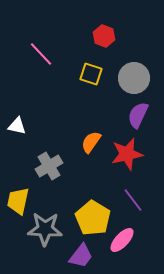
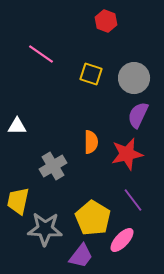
red hexagon: moved 2 px right, 15 px up
pink line: rotated 12 degrees counterclockwise
white triangle: rotated 12 degrees counterclockwise
orange semicircle: rotated 145 degrees clockwise
gray cross: moved 4 px right
